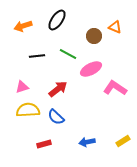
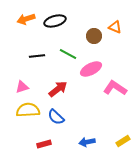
black ellipse: moved 2 px left, 1 px down; rotated 40 degrees clockwise
orange arrow: moved 3 px right, 7 px up
